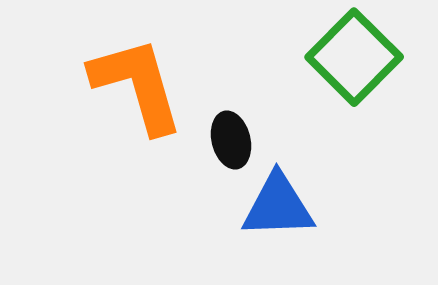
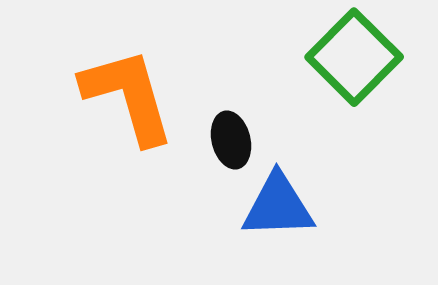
orange L-shape: moved 9 px left, 11 px down
